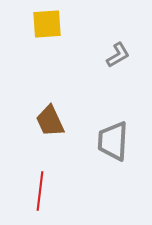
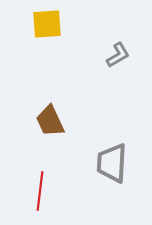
gray trapezoid: moved 1 px left, 22 px down
